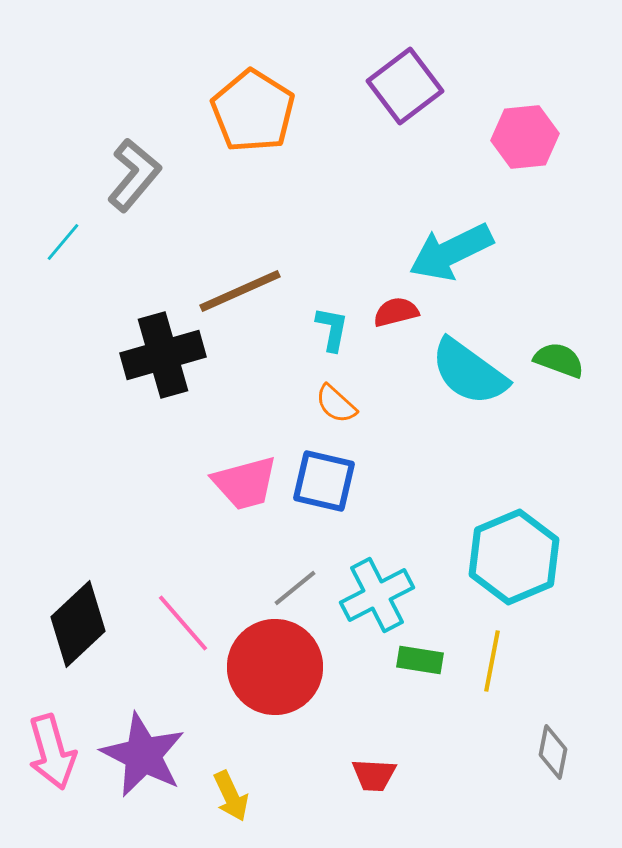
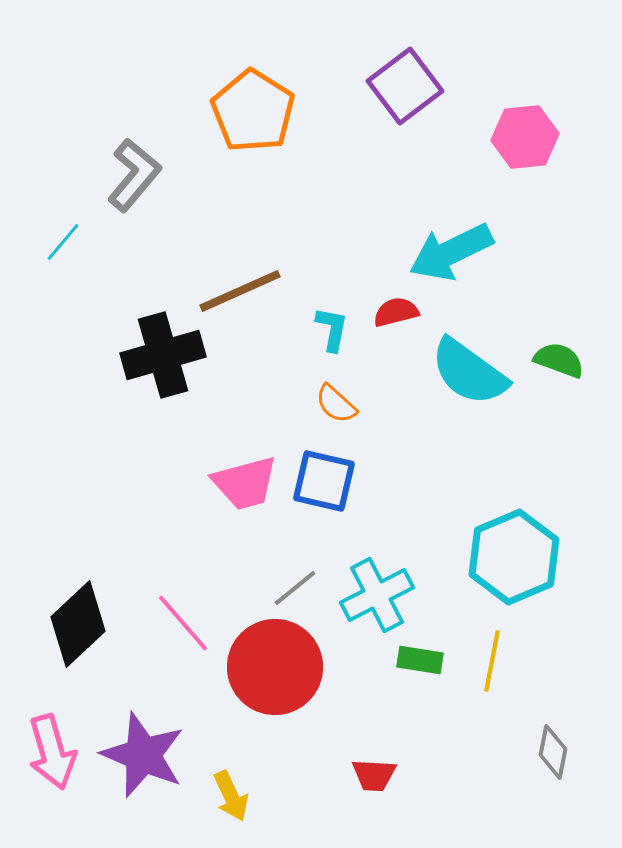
purple star: rotated 4 degrees counterclockwise
